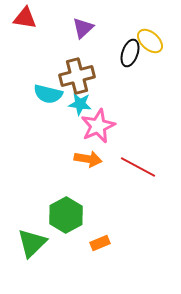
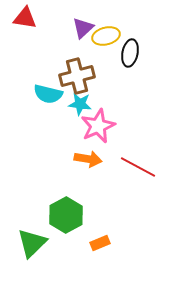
yellow ellipse: moved 44 px left, 5 px up; rotated 56 degrees counterclockwise
black ellipse: rotated 8 degrees counterclockwise
